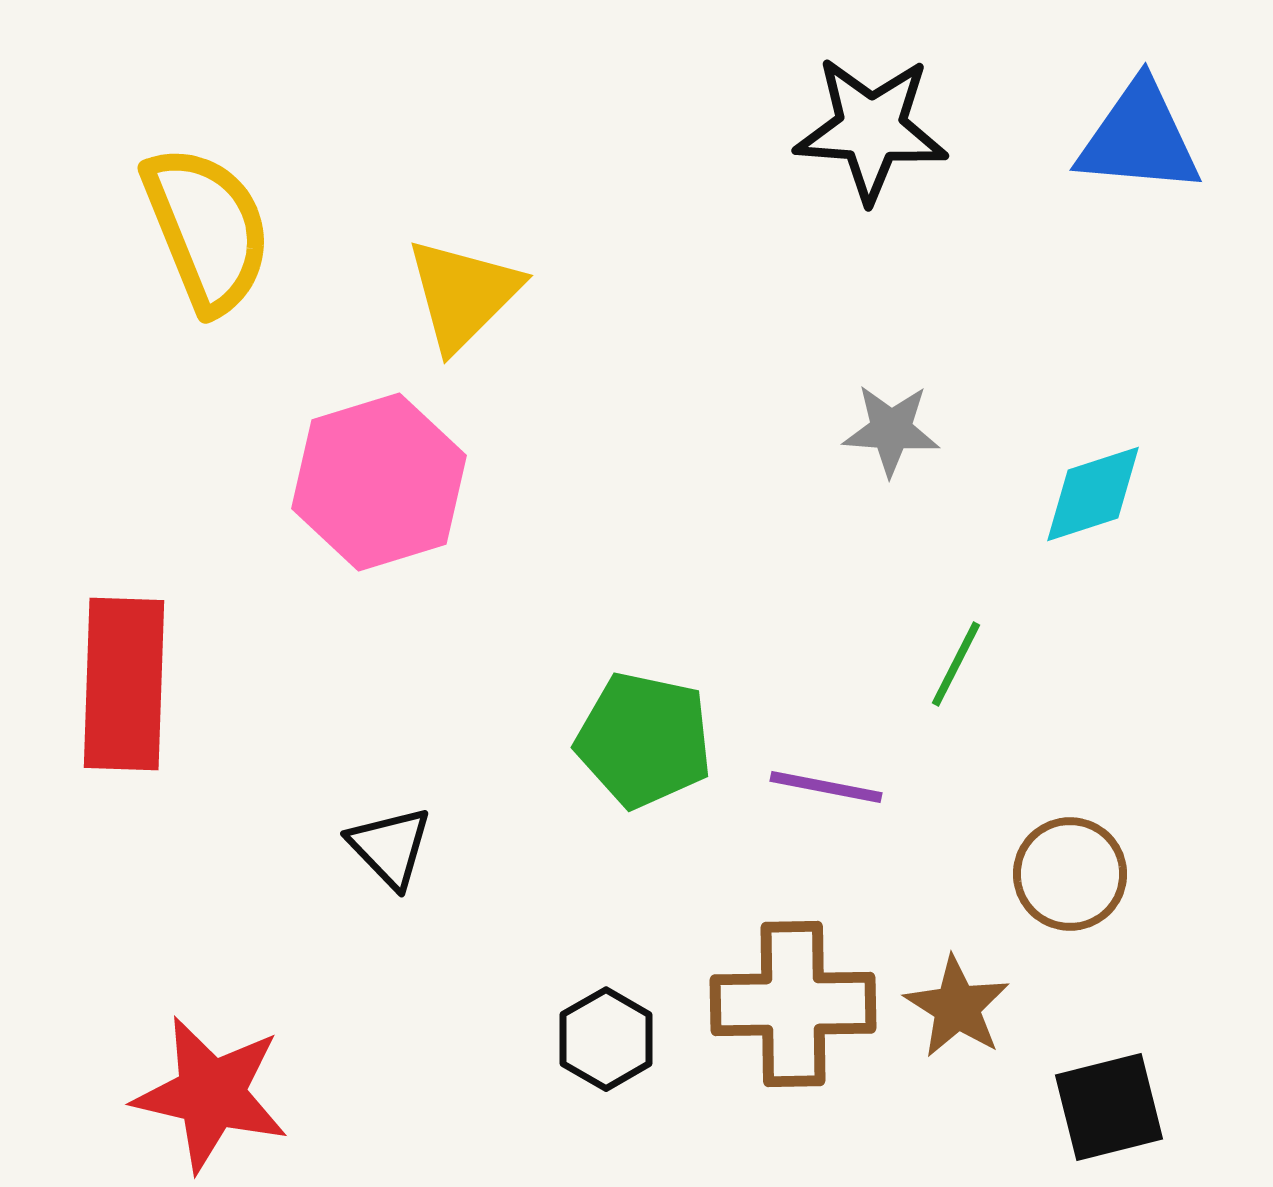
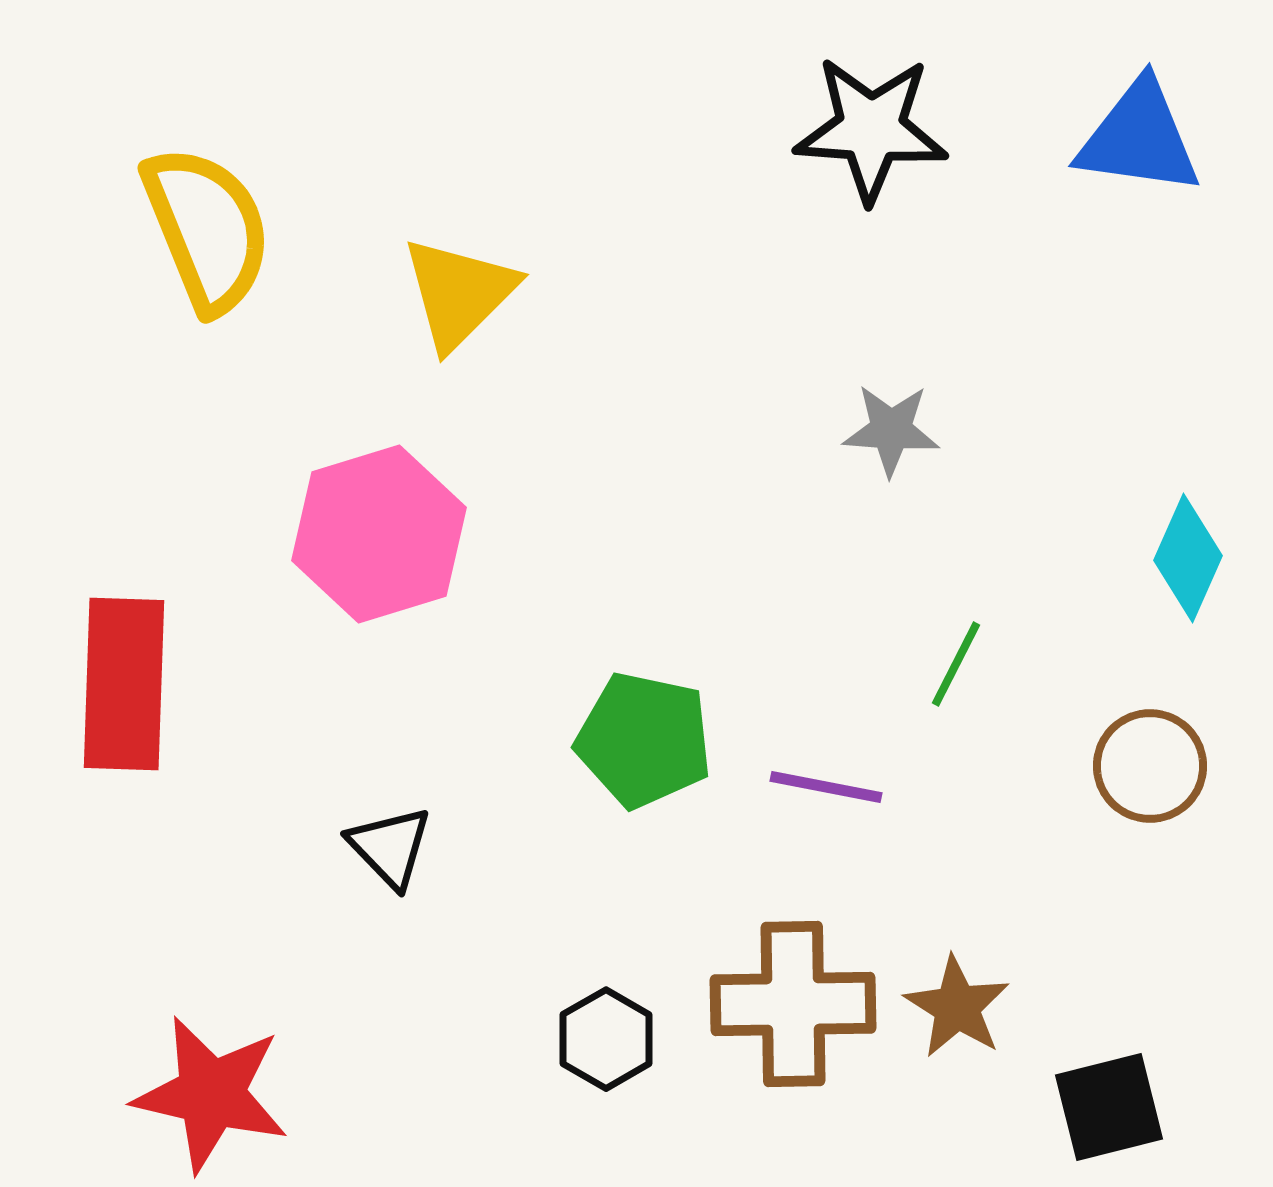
blue triangle: rotated 3 degrees clockwise
yellow triangle: moved 4 px left, 1 px up
pink hexagon: moved 52 px down
cyan diamond: moved 95 px right, 64 px down; rotated 48 degrees counterclockwise
brown circle: moved 80 px right, 108 px up
